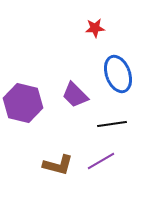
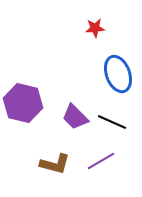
purple trapezoid: moved 22 px down
black line: moved 2 px up; rotated 32 degrees clockwise
brown L-shape: moved 3 px left, 1 px up
